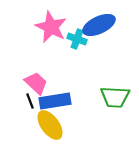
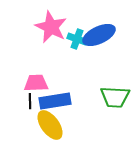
blue ellipse: moved 10 px down
pink trapezoid: rotated 45 degrees counterclockwise
black line: rotated 21 degrees clockwise
